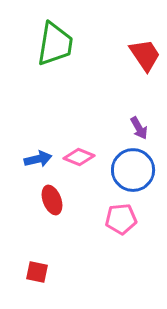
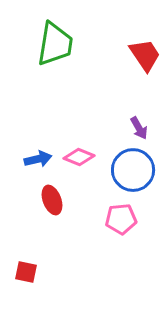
red square: moved 11 px left
